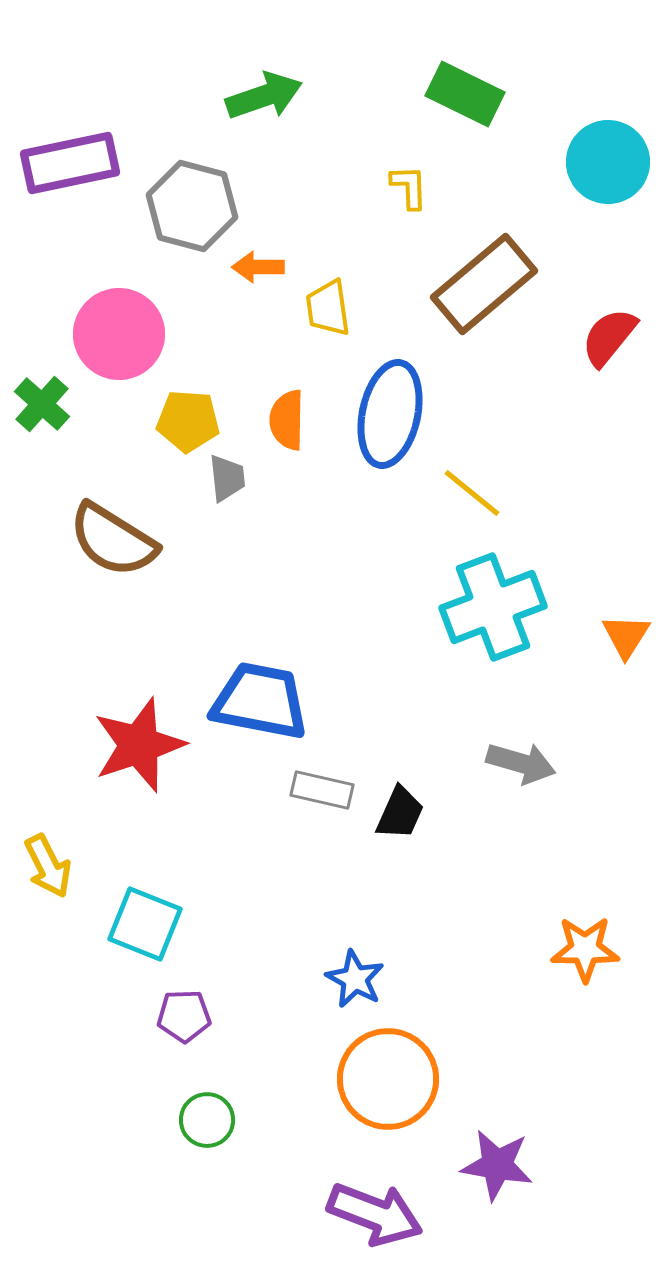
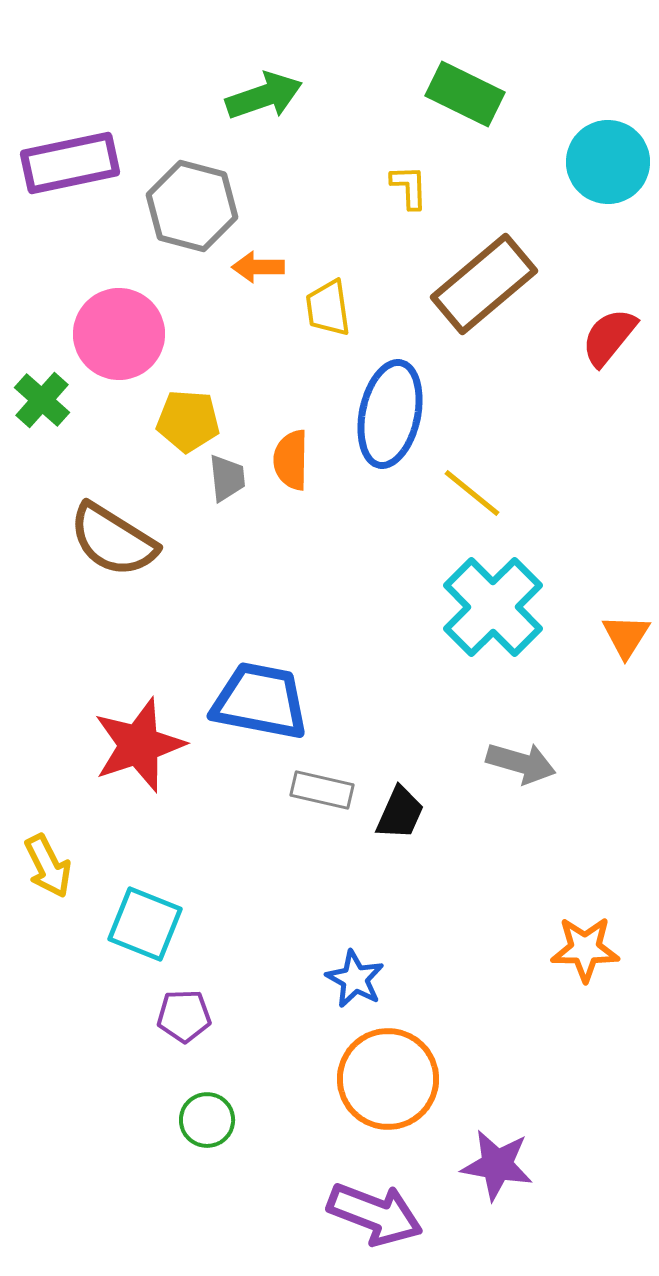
green cross: moved 4 px up
orange semicircle: moved 4 px right, 40 px down
cyan cross: rotated 24 degrees counterclockwise
